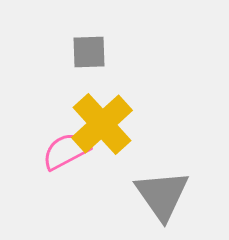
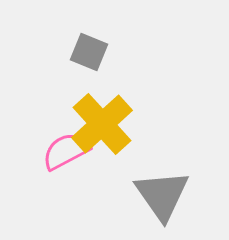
gray square: rotated 24 degrees clockwise
